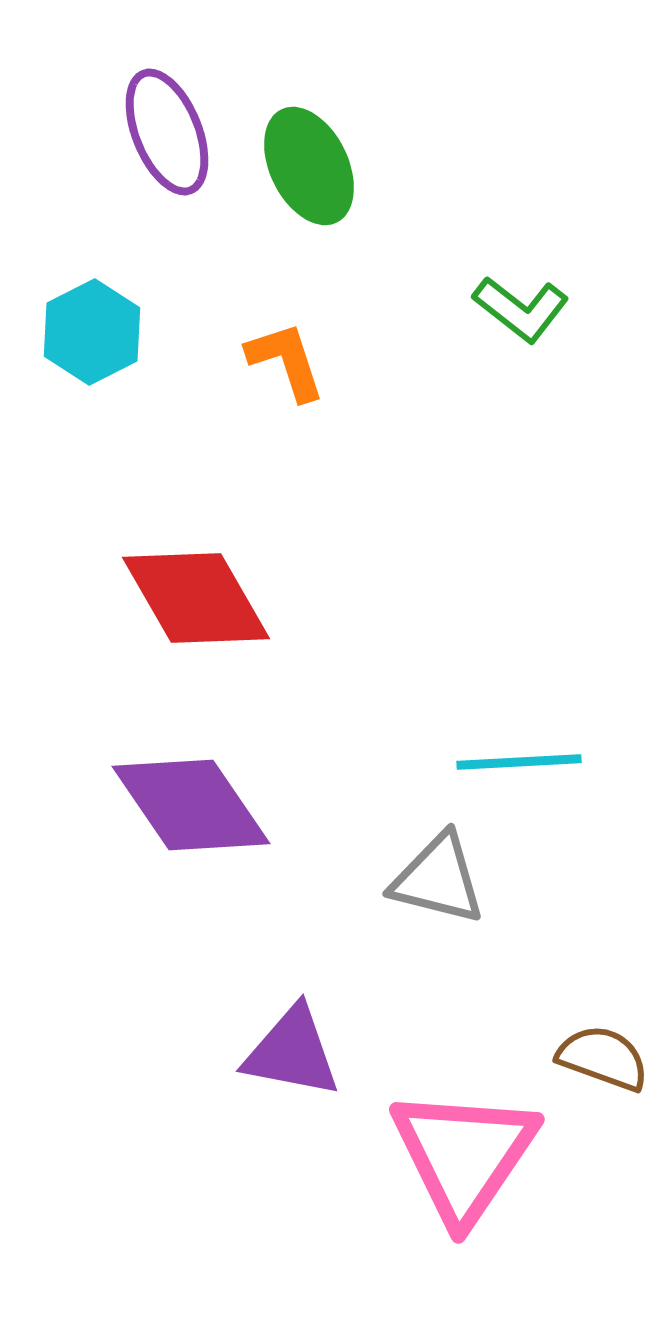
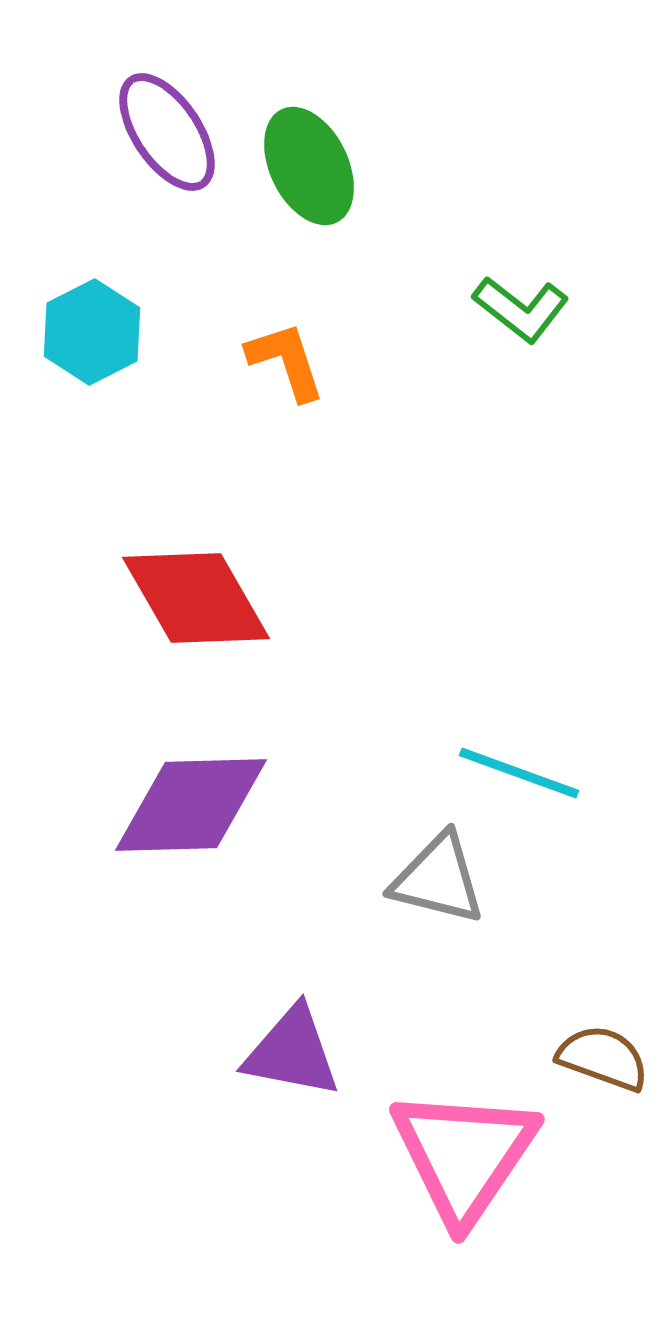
purple ellipse: rotated 12 degrees counterclockwise
cyan line: moved 11 px down; rotated 23 degrees clockwise
purple diamond: rotated 57 degrees counterclockwise
